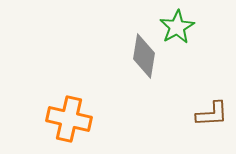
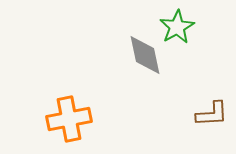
gray diamond: moved 1 px right, 1 px up; rotated 21 degrees counterclockwise
orange cross: rotated 24 degrees counterclockwise
